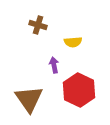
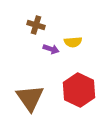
brown cross: moved 2 px left
purple arrow: moved 3 px left, 16 px up; rotated 119 degrees clockwise
brown triangle: moved 1 px right, 1 px up
